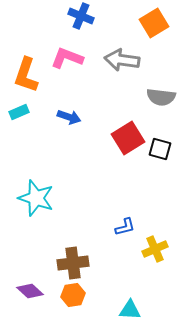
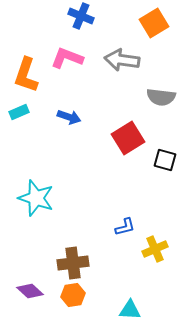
black square: moved 5 px right, 11 px down
